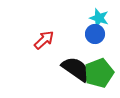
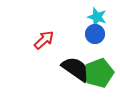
cyan star: moved 2 px left, 1 px up
